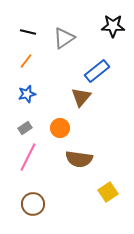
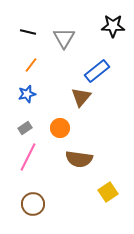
gray triangle: rotated 25 degrees counterclockwise
orange line: moved 5 px right, 4 px down
